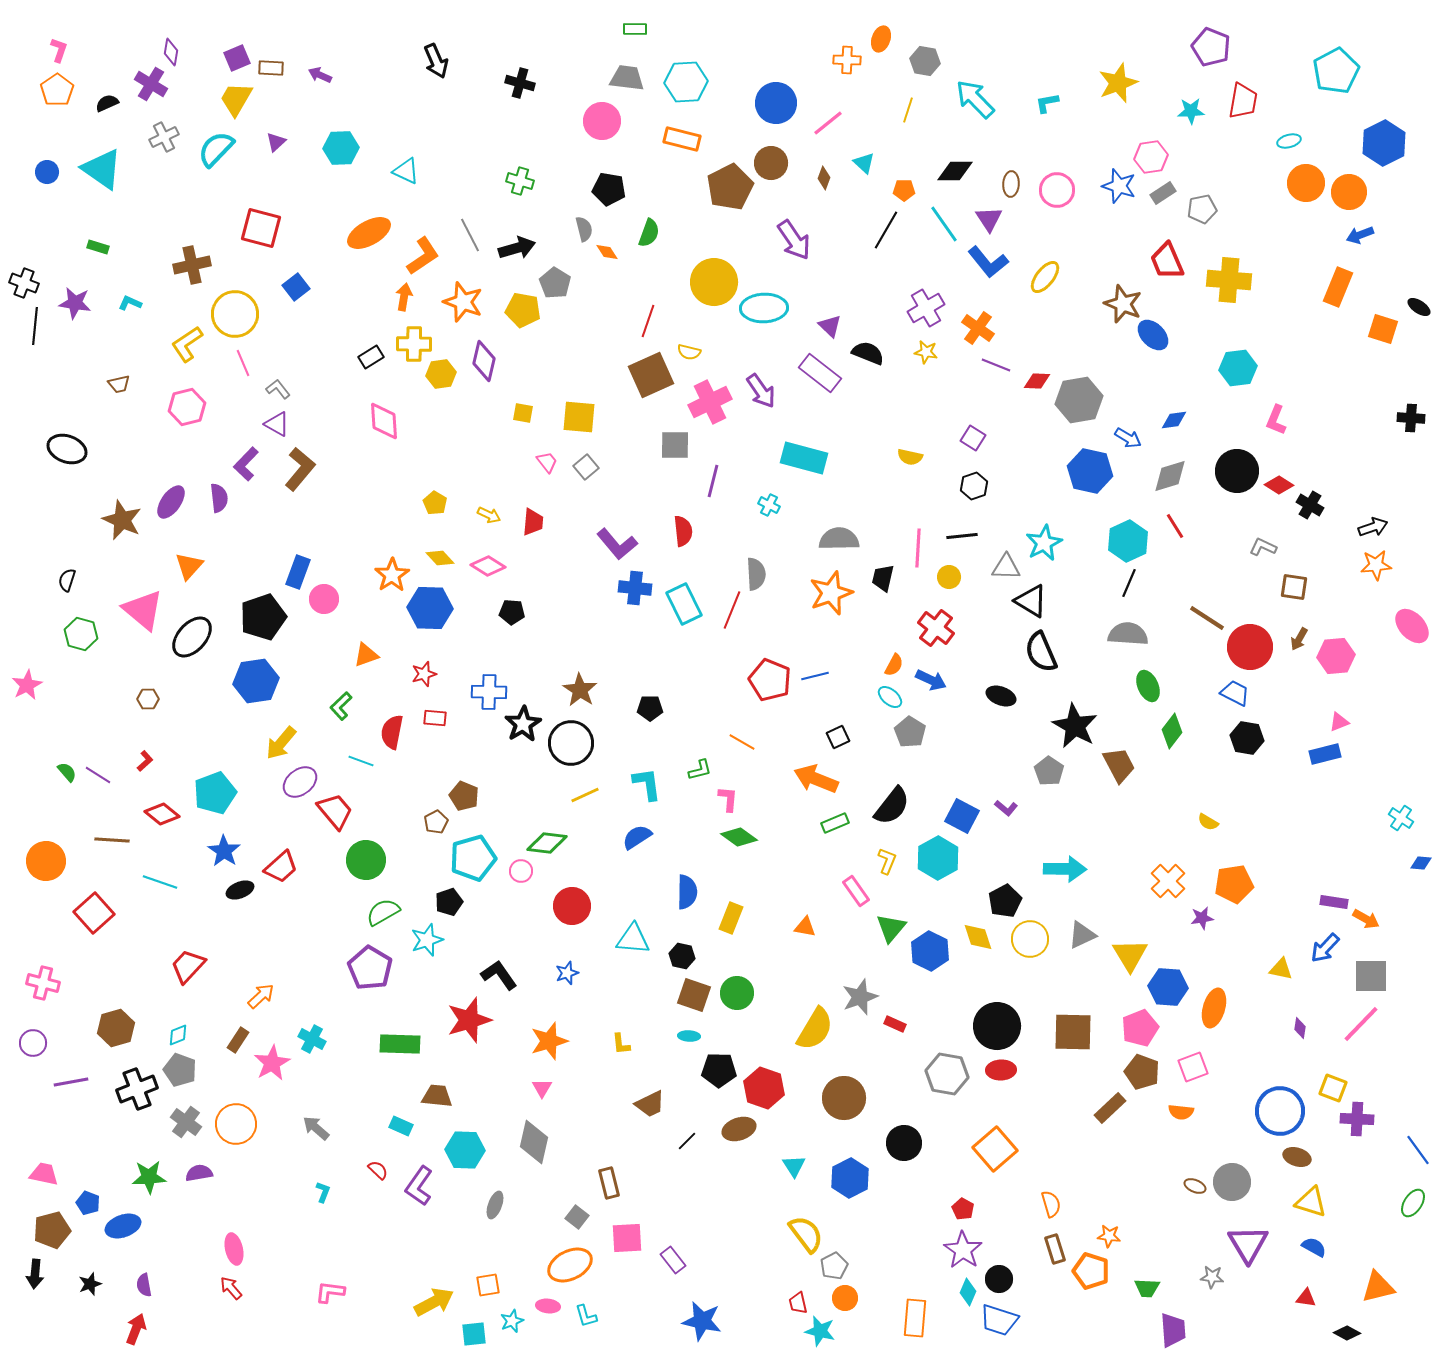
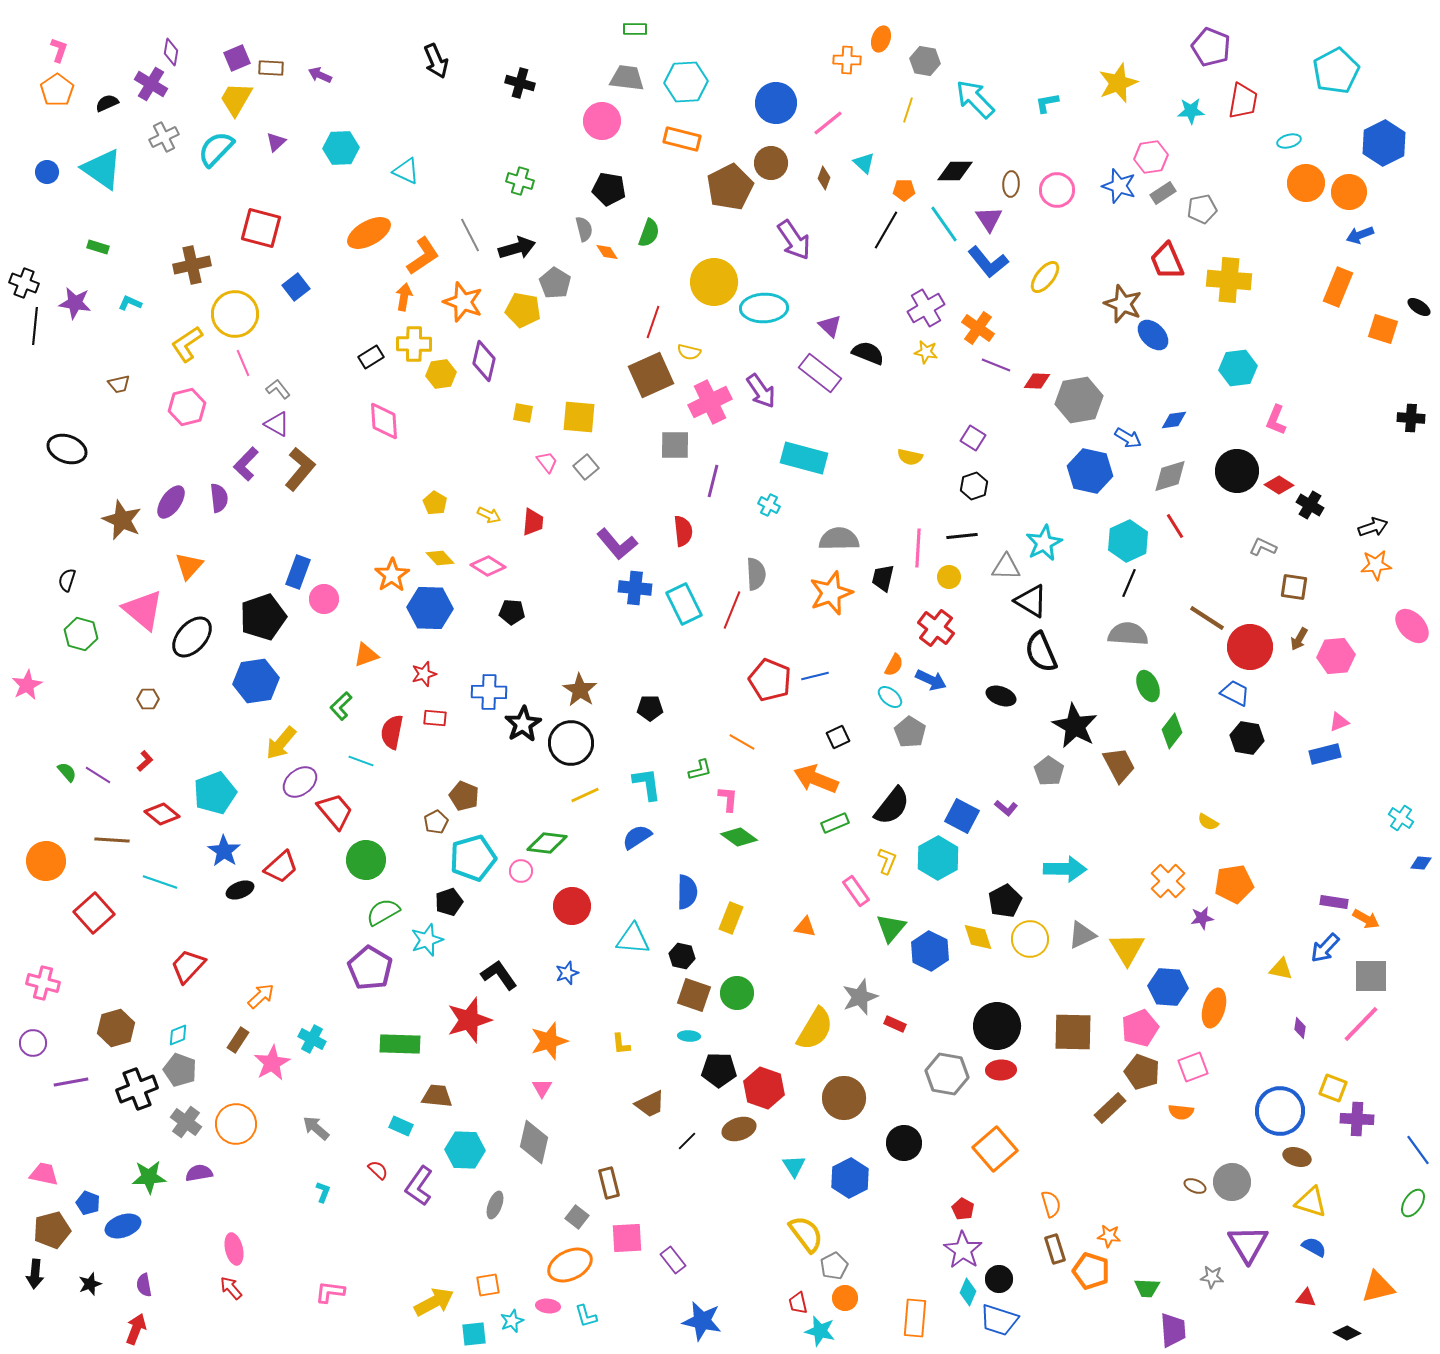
red line at (648, 321): moved 5 px right, 1 px down
yellow triangle at (1130, 955): moved 3 px left, 6 px up
